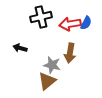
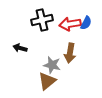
black cross: moved 1 px right, 3 px down
